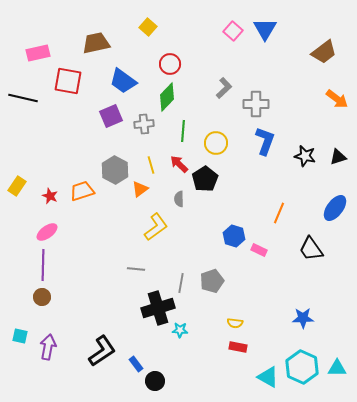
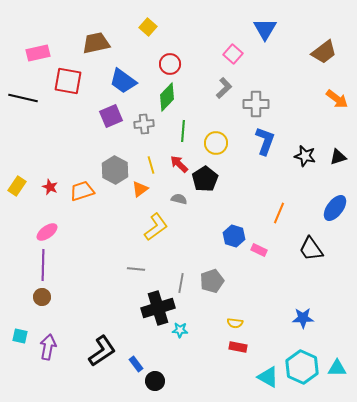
pink square at (233, 31): moved 23 px down
red star at (50, 196): moved 9 px up
gray semicircle at (179, 199): rotated 105 degrees clockwise
